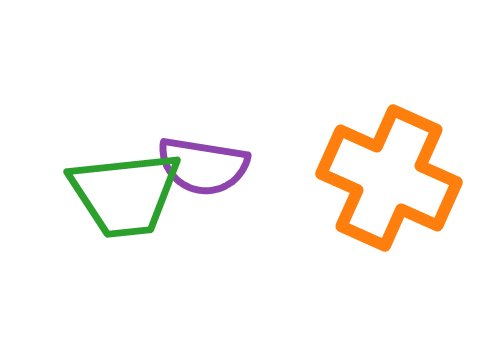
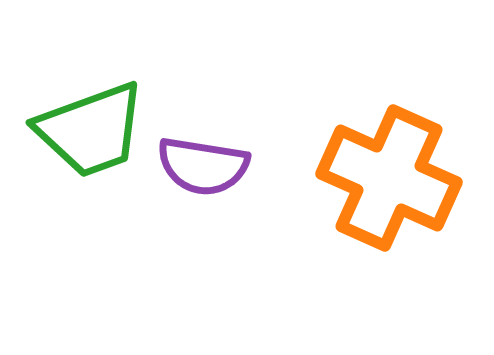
green trapezoid: moved 34 px left, 64 px up; rotated 14 degrees counterclockwise
